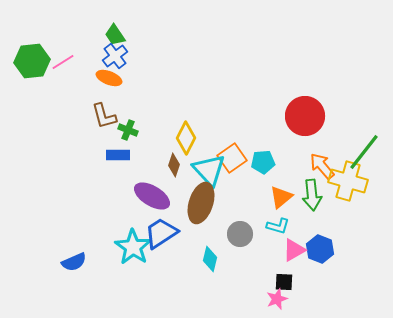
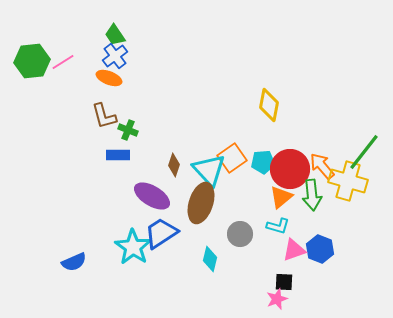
red circle: moved 15 px left, 53 px down
yellow diamond: moved 83 px right, 33 px up; rotated 16 degrees counterclockwise
pink triangle: rotated 10 degrees clockwise
